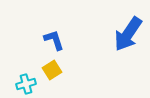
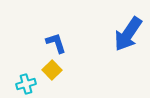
blue L-shape: moved 2 px right, 3 px down
yellow square: rotated 12 degrees counterclockwise
